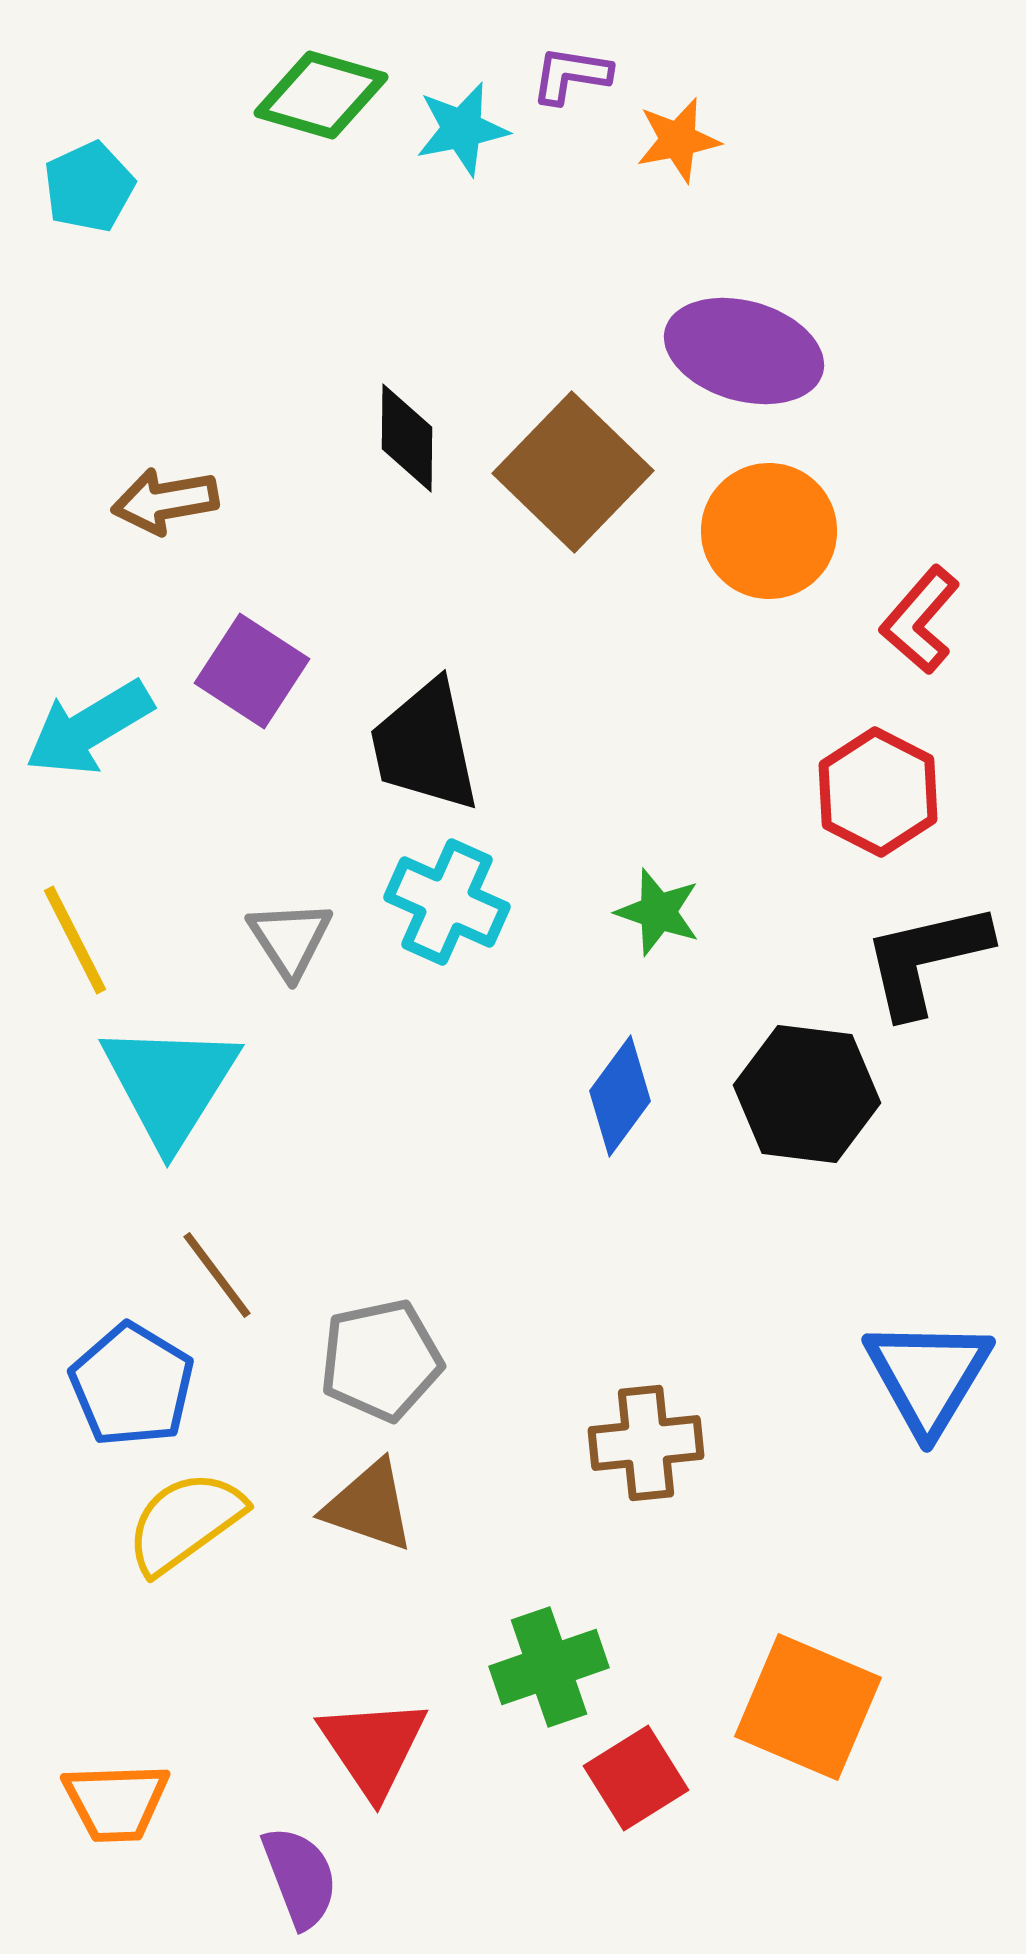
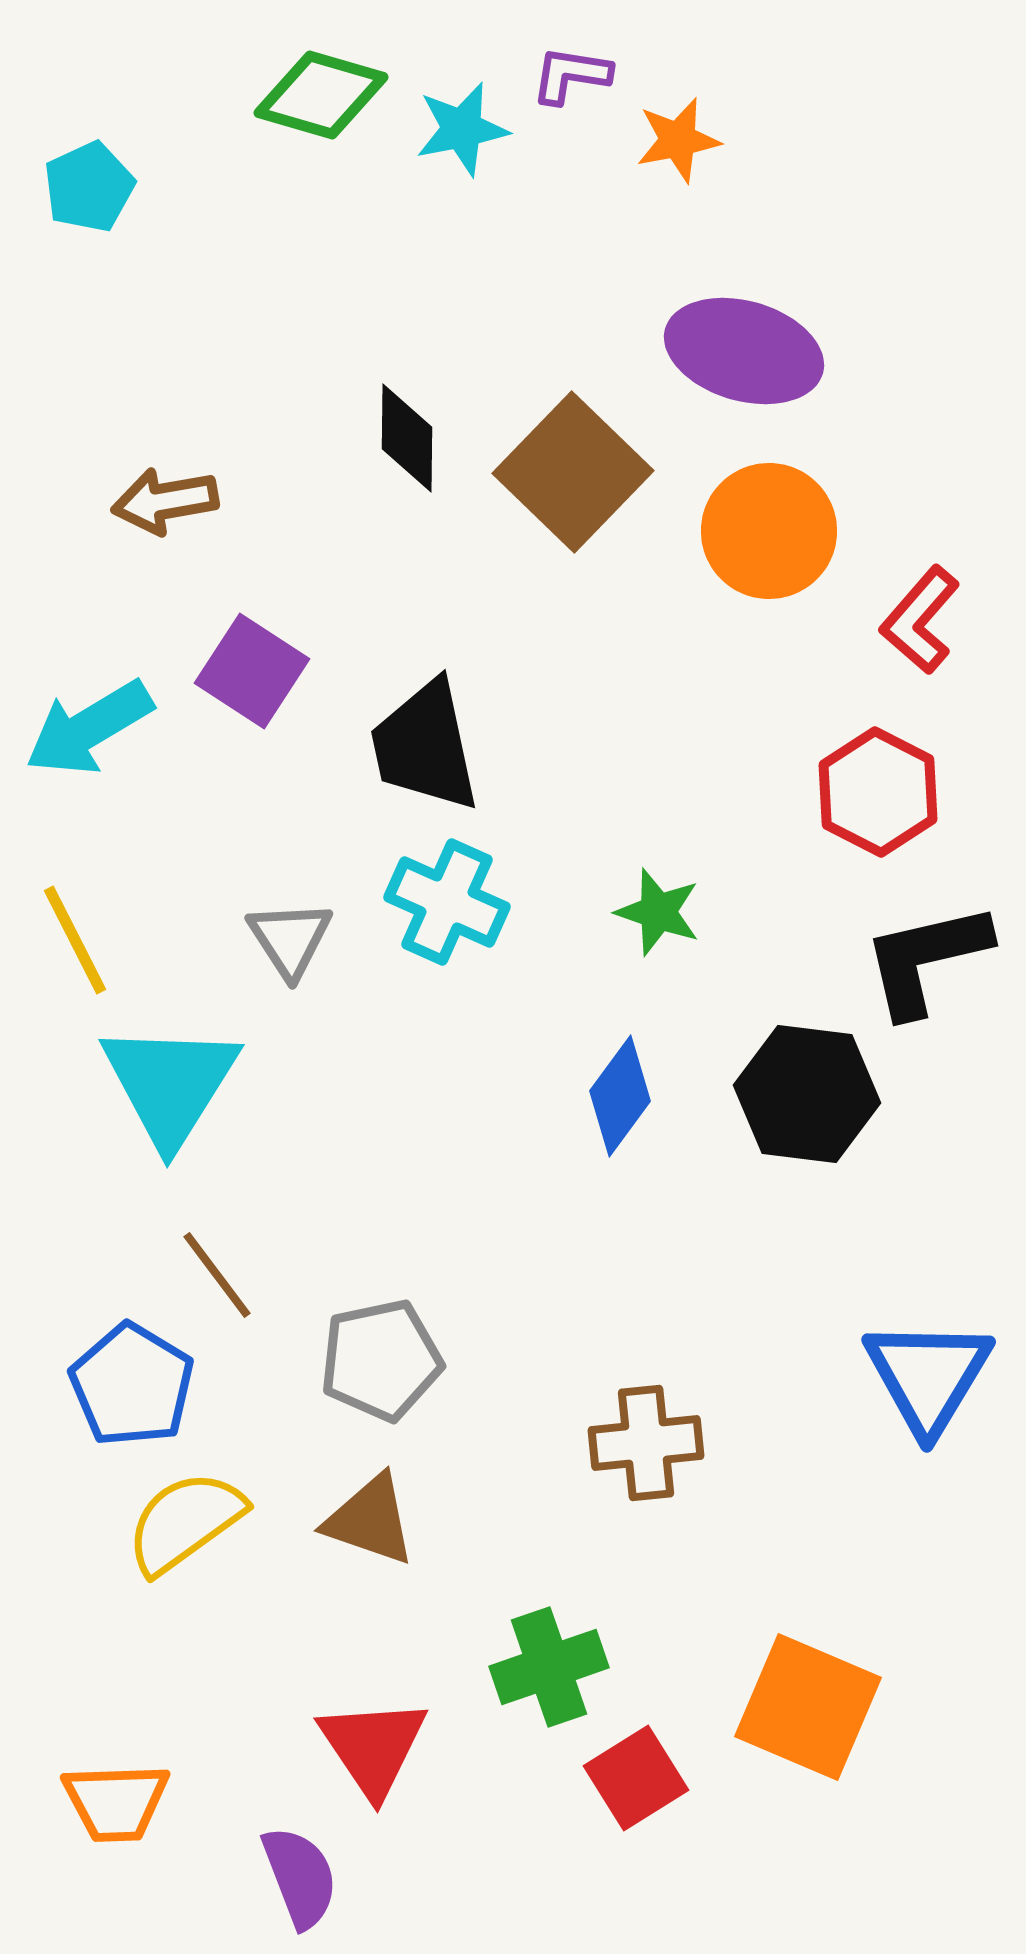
brown triangle: moved 1 px right, 14 px down
